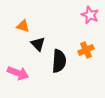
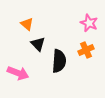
pink star: moved 1 px left, 8 px down
orange triangle: moved 4 px right, 2 px up; rotated 24 degrees clockwise
